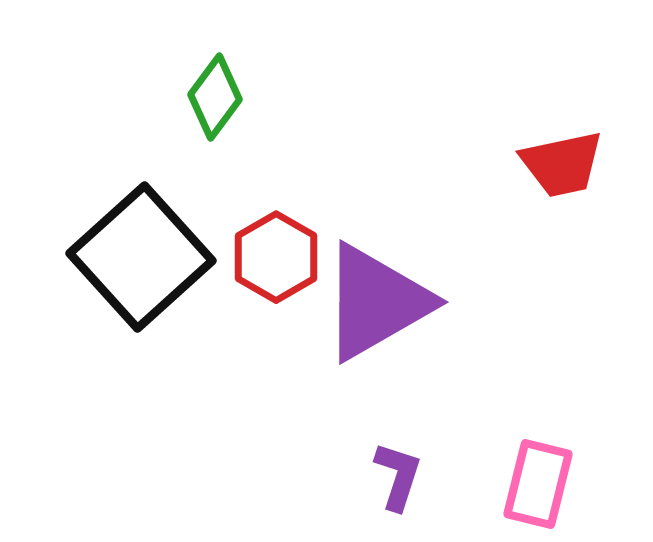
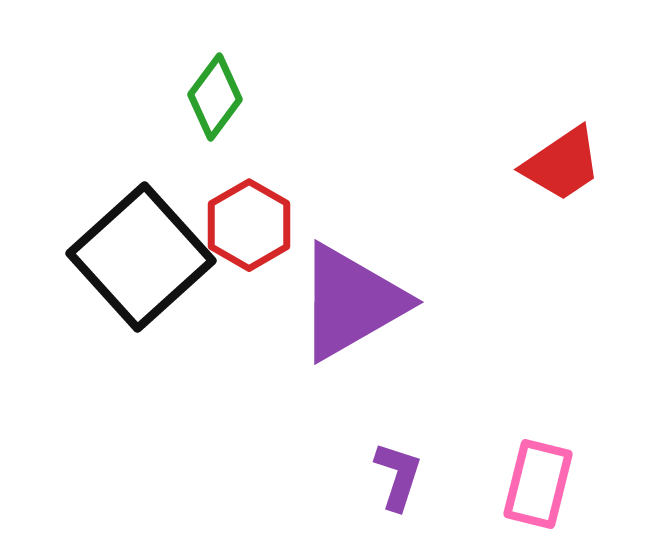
red trapezoid: rotated 22 degrees counterclockwise
red hexagon: moved 27 px left, 32 px up
purple triangle: moved 25 px left
